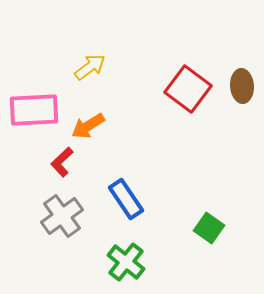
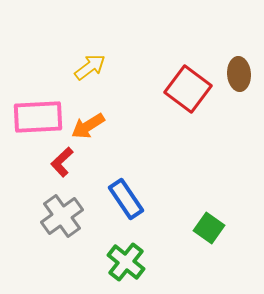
brown ellipse: moved 3 px left, 12 px up
pink rectangle: moved 4 px right, 7 px down
